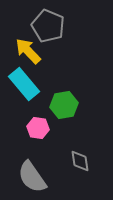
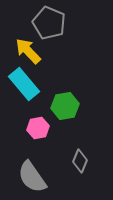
gray pentagon: moved 1 px right, 3 px up
green hexagon: moved 1 px right, 1 px down
pink hexagon: rotated 20 degrees counterclockwise
gray diamond: rotated 30 degrees clockwise
